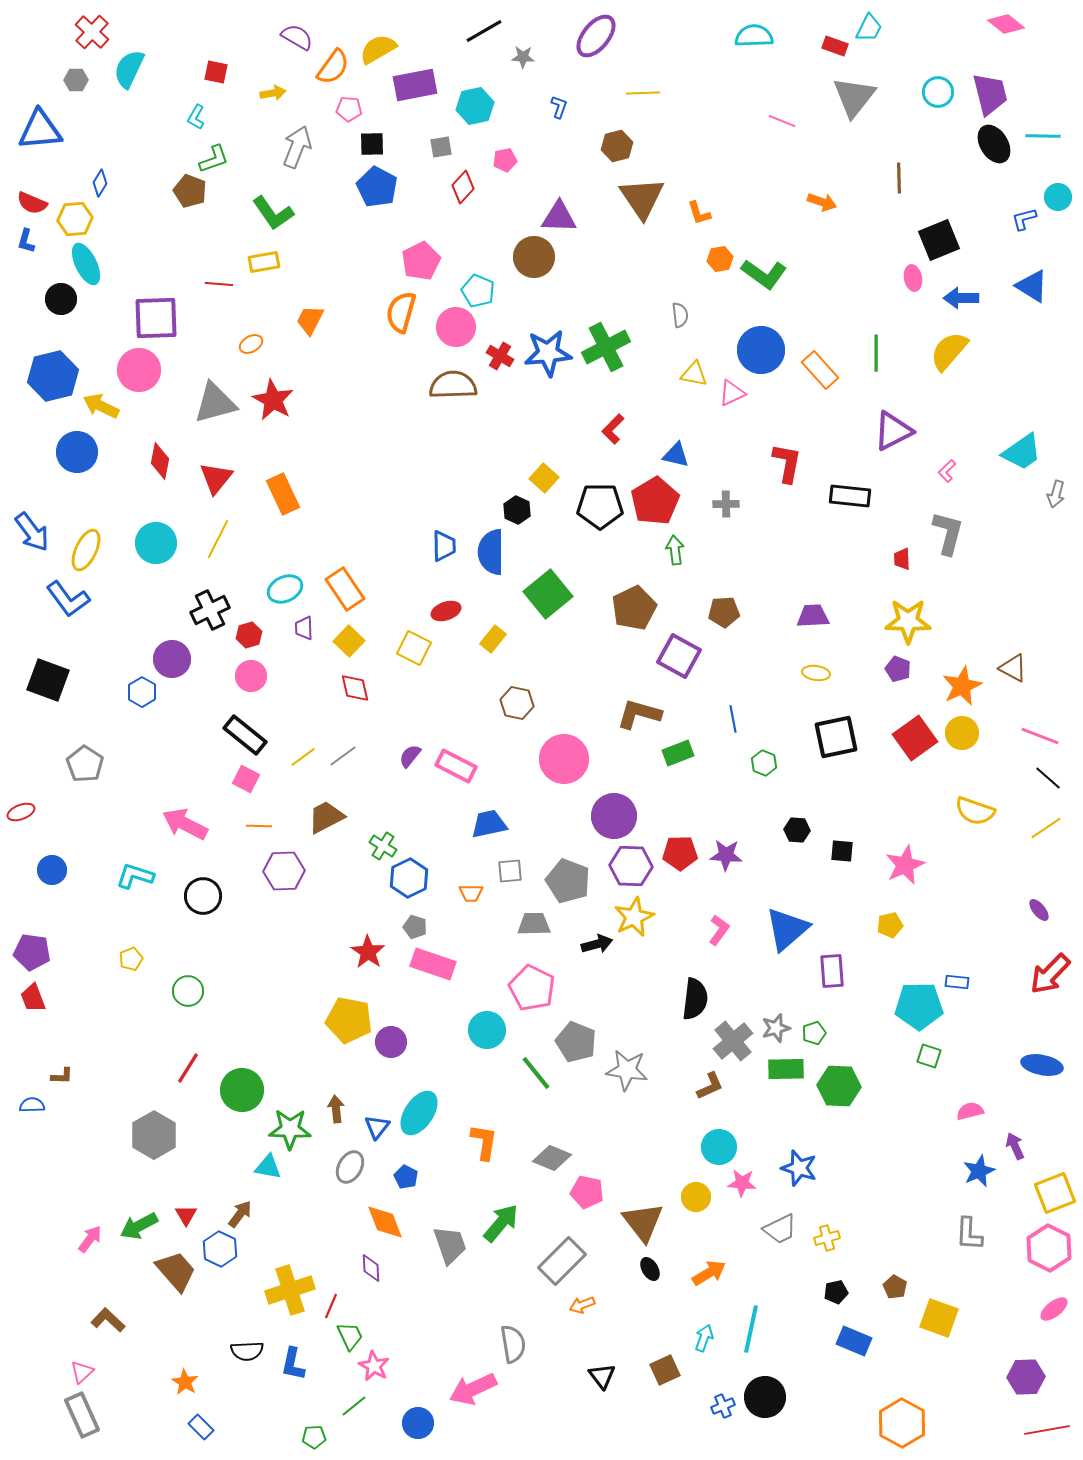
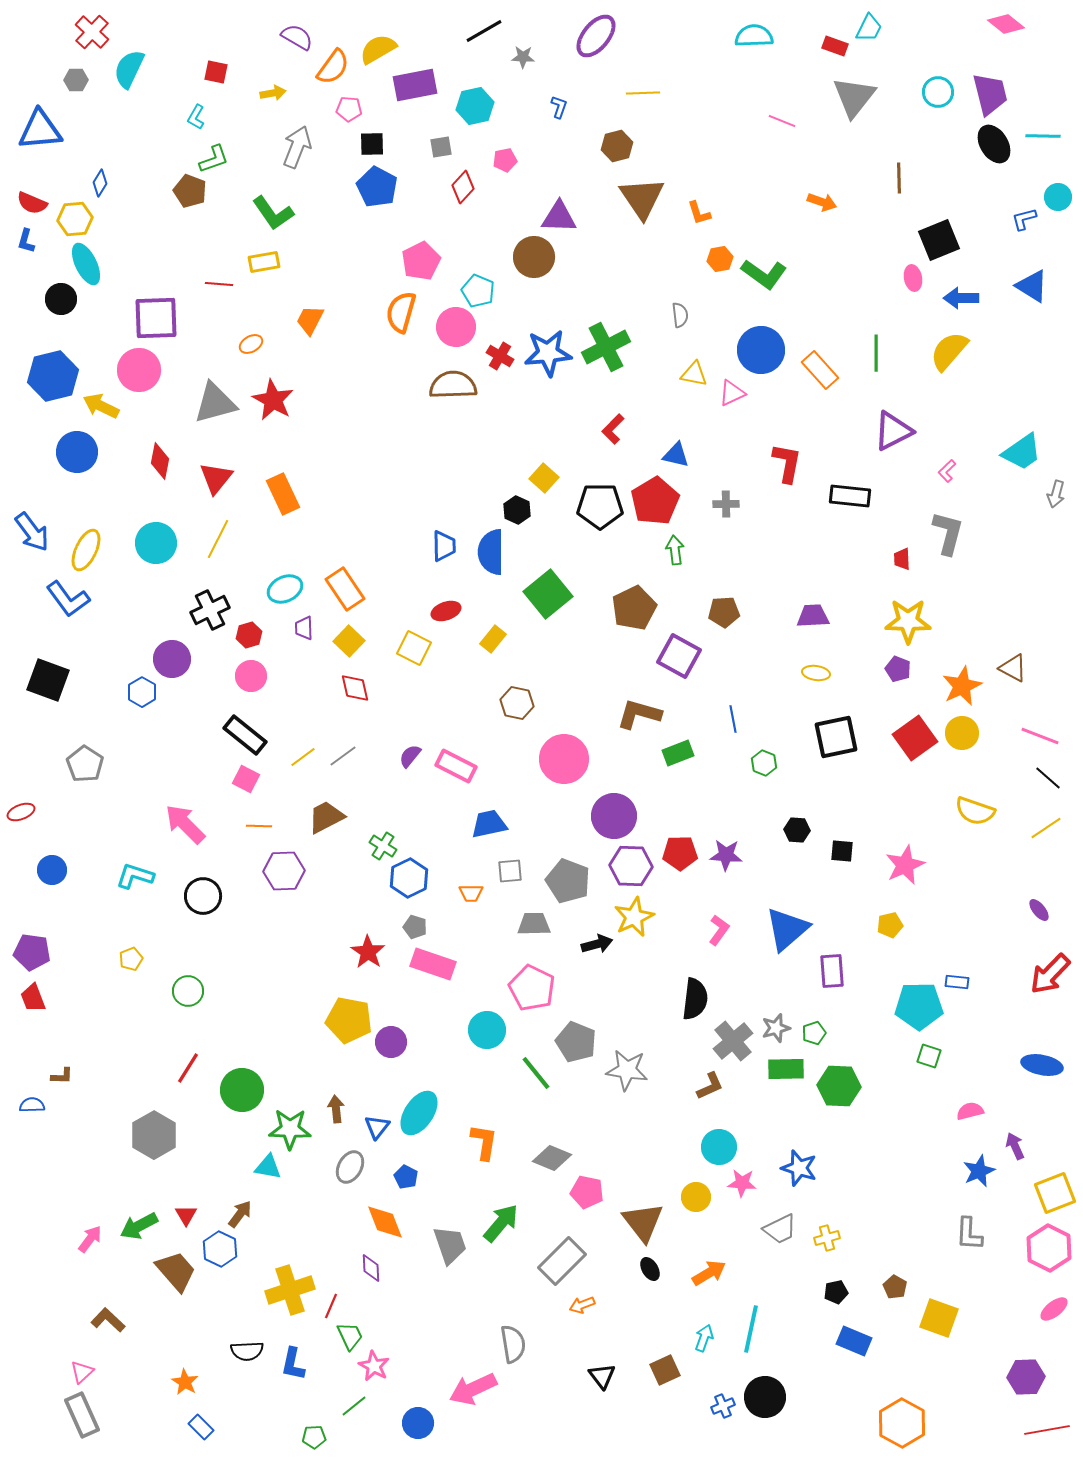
pink arrow at (185, 824): rotated 18 degrees clockwise
